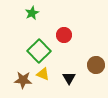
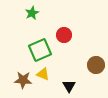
green square: moved 1 px right, 1 px up; rotated 20 degrees clockwise
black triangle: moved 8 px down
